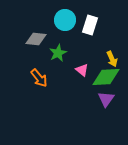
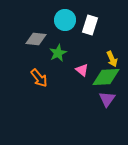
purple triangle: moved 1 px right
